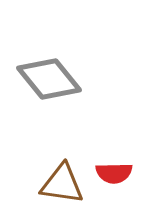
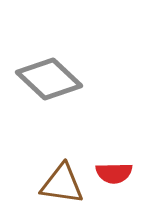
gray diamond: rotated 8 degrees counterclockwise
